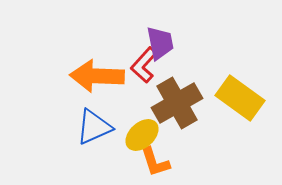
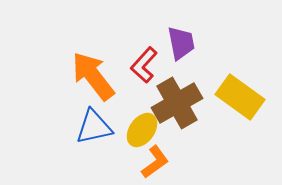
purple trapezoid: moved 21 px right
orange arrow: moved 4 px left; rotated 50 degrees clockwise
yellow rectangle: moved 1 px up
blue triangle: rotated 12 degrees clockwise
yellow ellipse: moved 5 px up; rotated 12 degrees counterclockwise
orange L-shape: rotated 108 degrees counterclockwise
